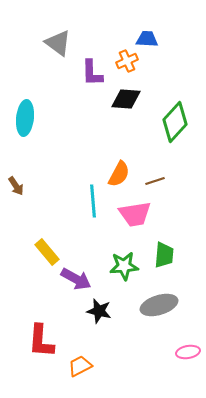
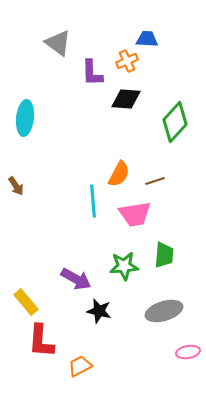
yellow rectangle: moved 21 px left, 50 px down
gray ellipse: moved 5 px right, 6 px down
